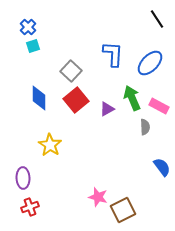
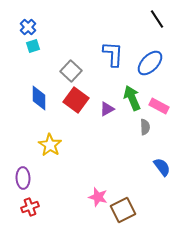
red square: rotated 15 degrees counterclockwise
